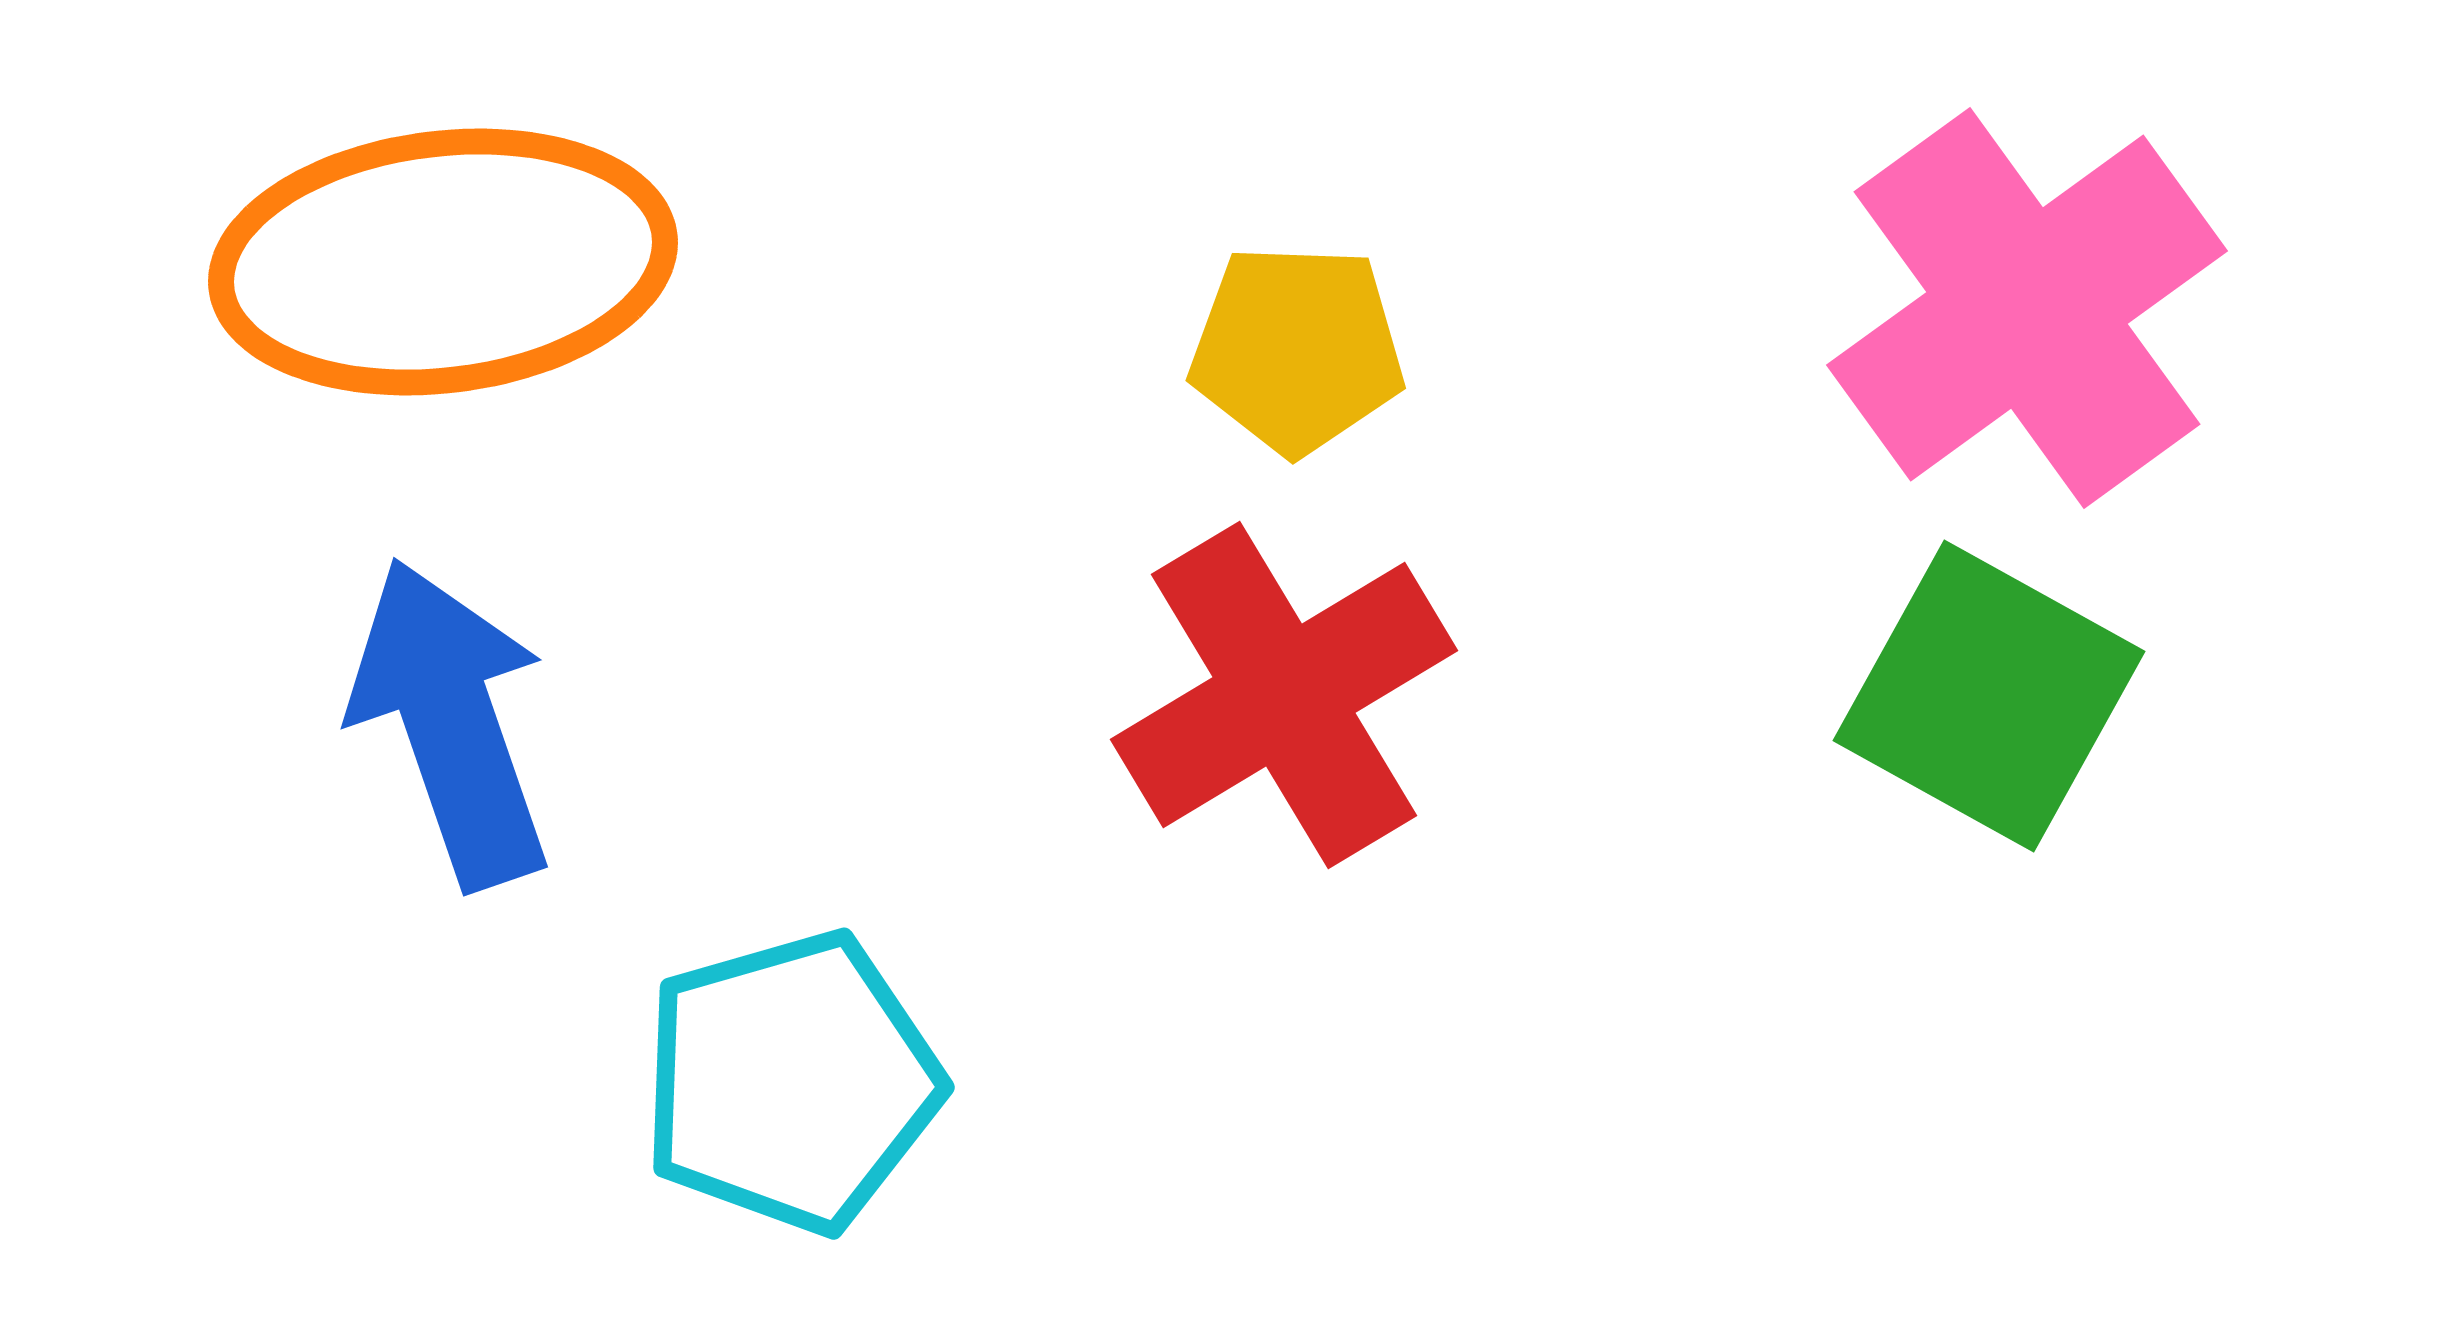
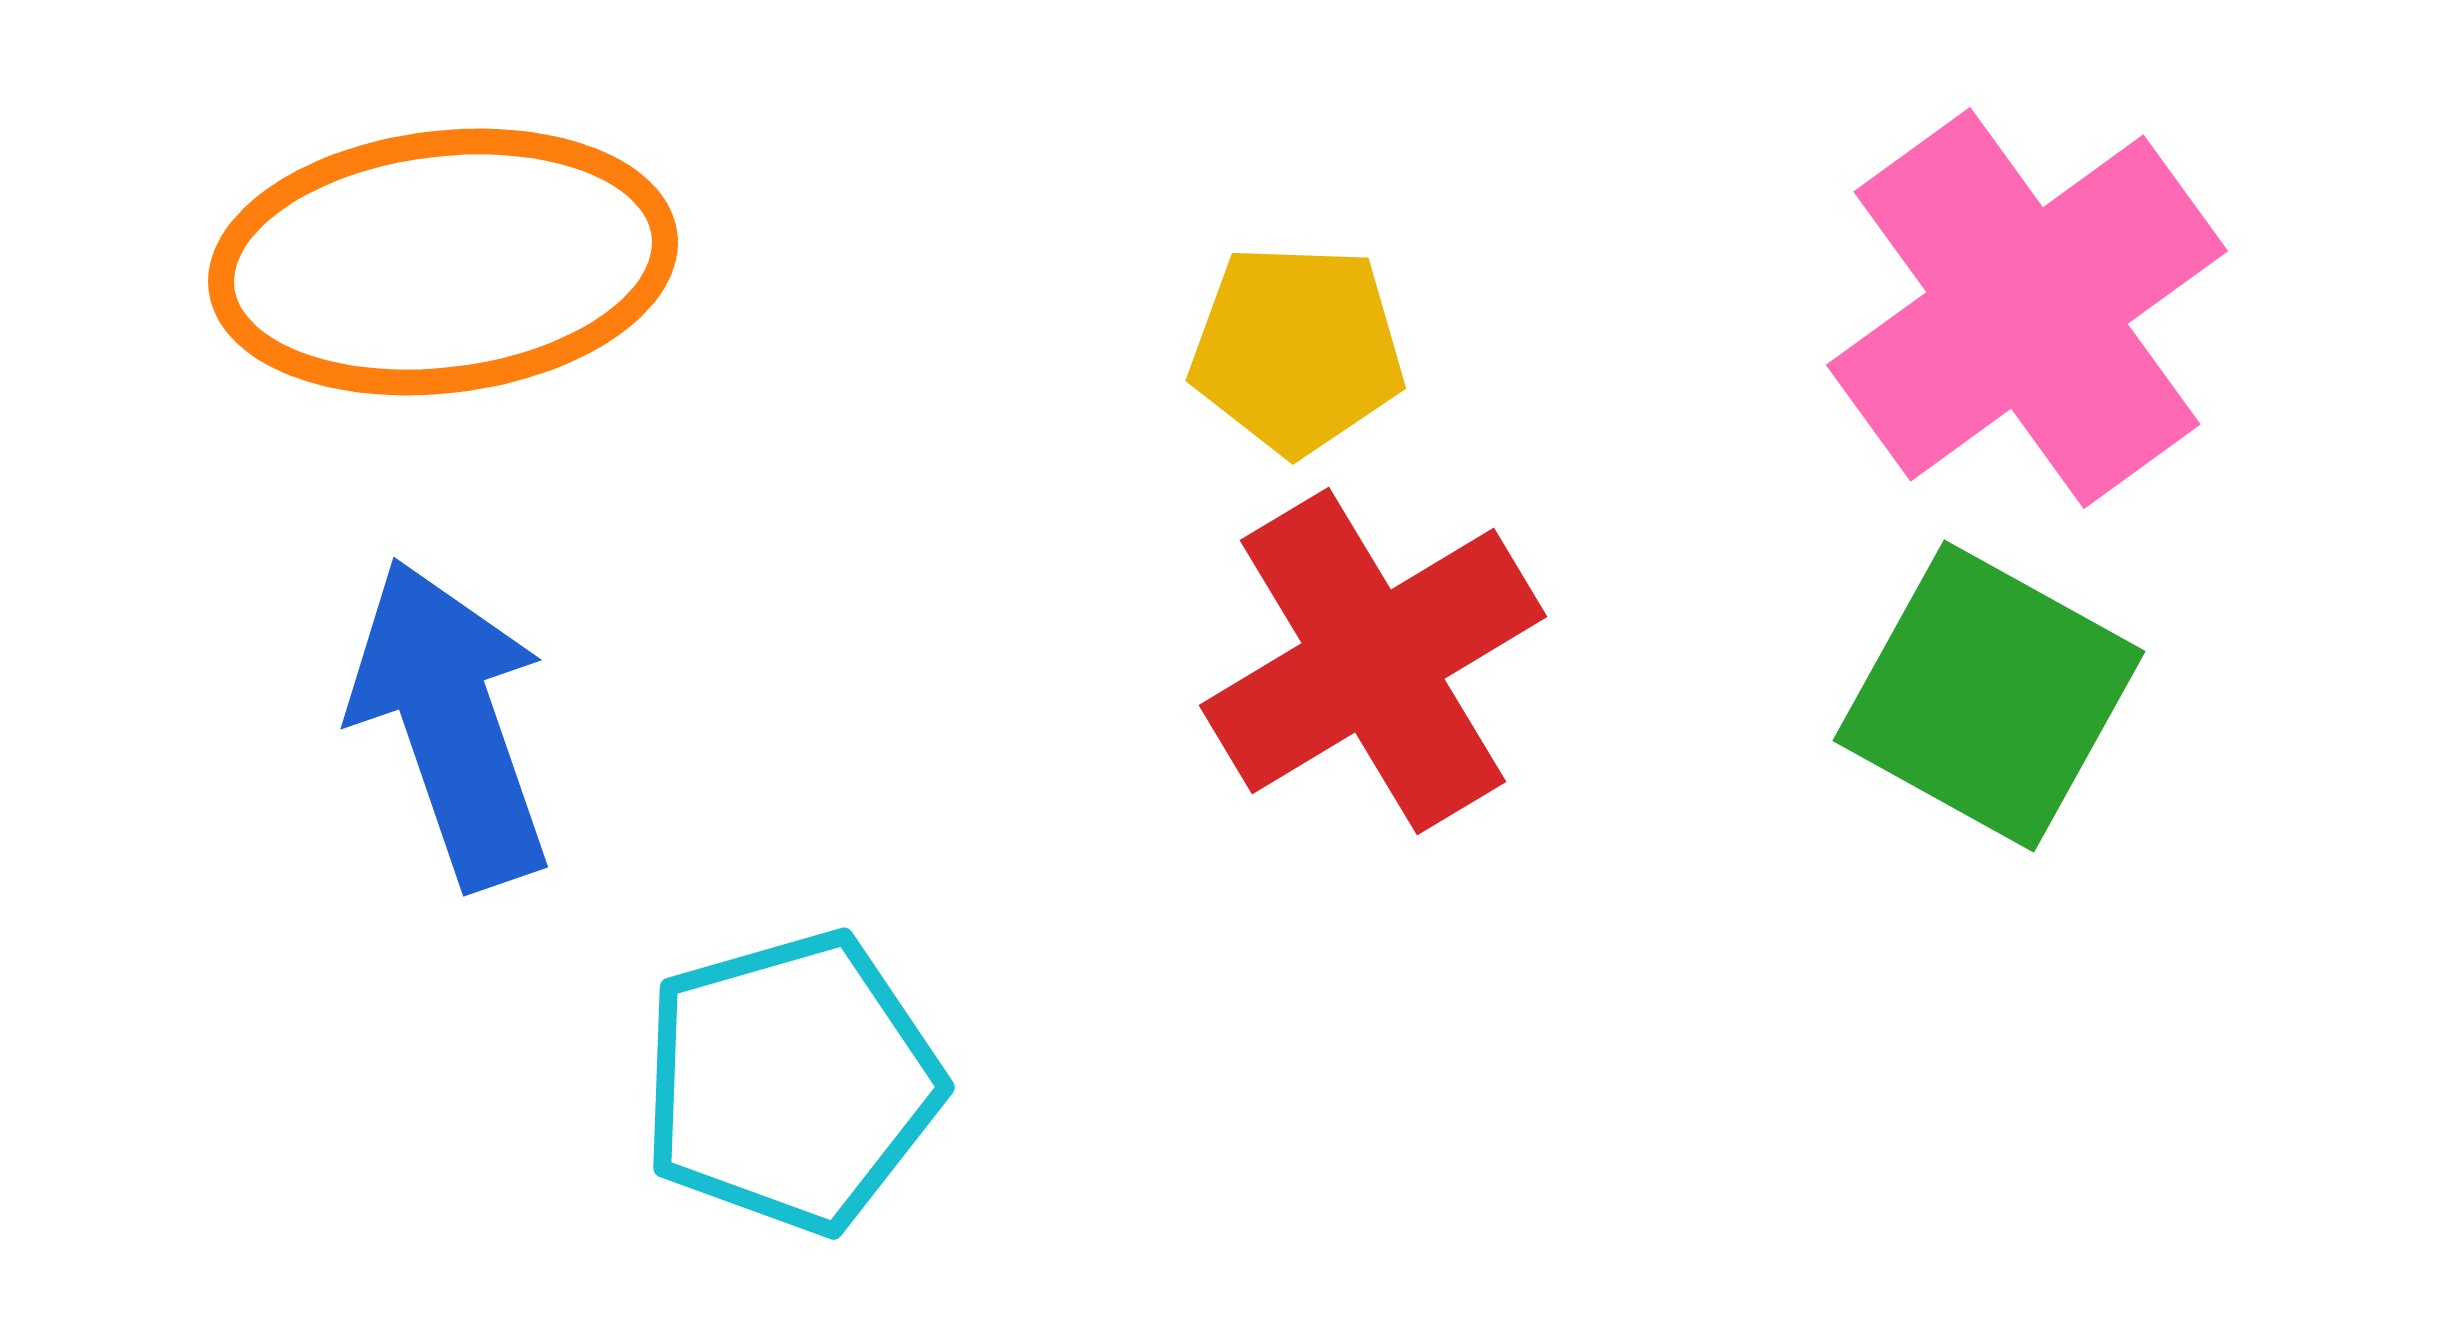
red cross: moved 89 px right, 34 px up
